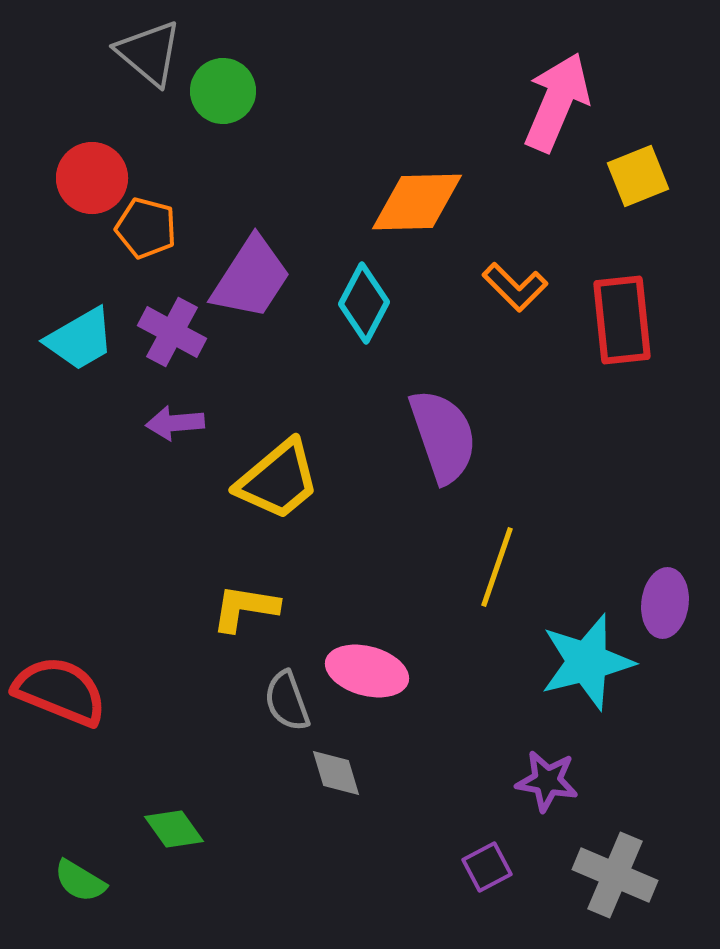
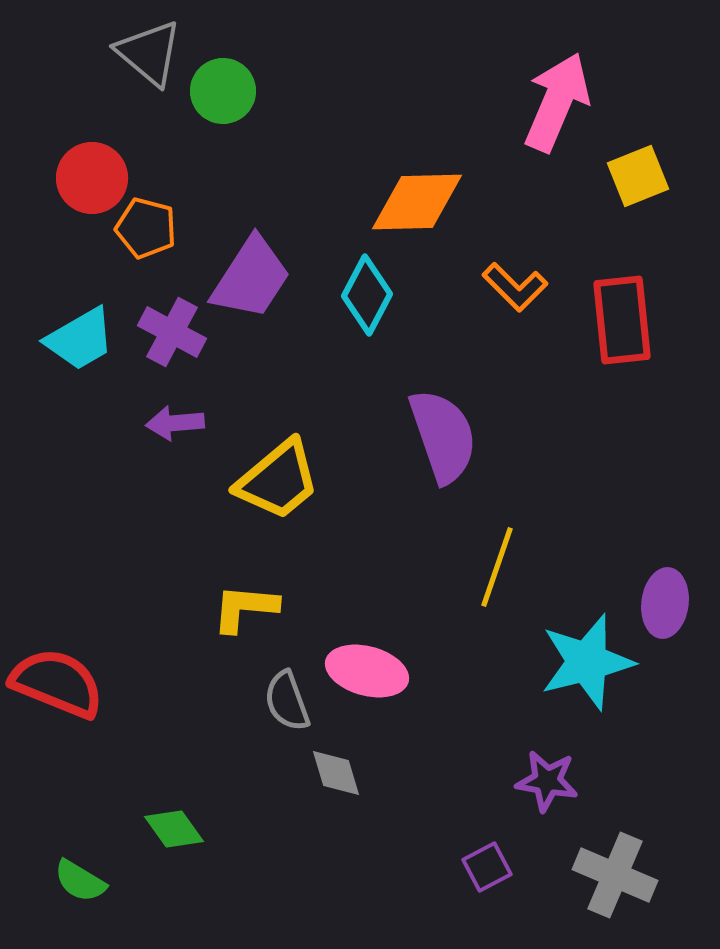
cyan diamond: moved 3 px right, 8 px up
yellow L-shape: rotated 4 degrees counterclockwise
red semicircle: moved 3 px left, 8 px up
